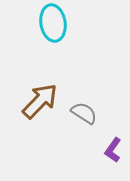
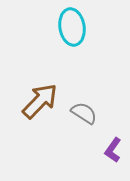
cyan ellipse: moved 19 px right, 4 px down
